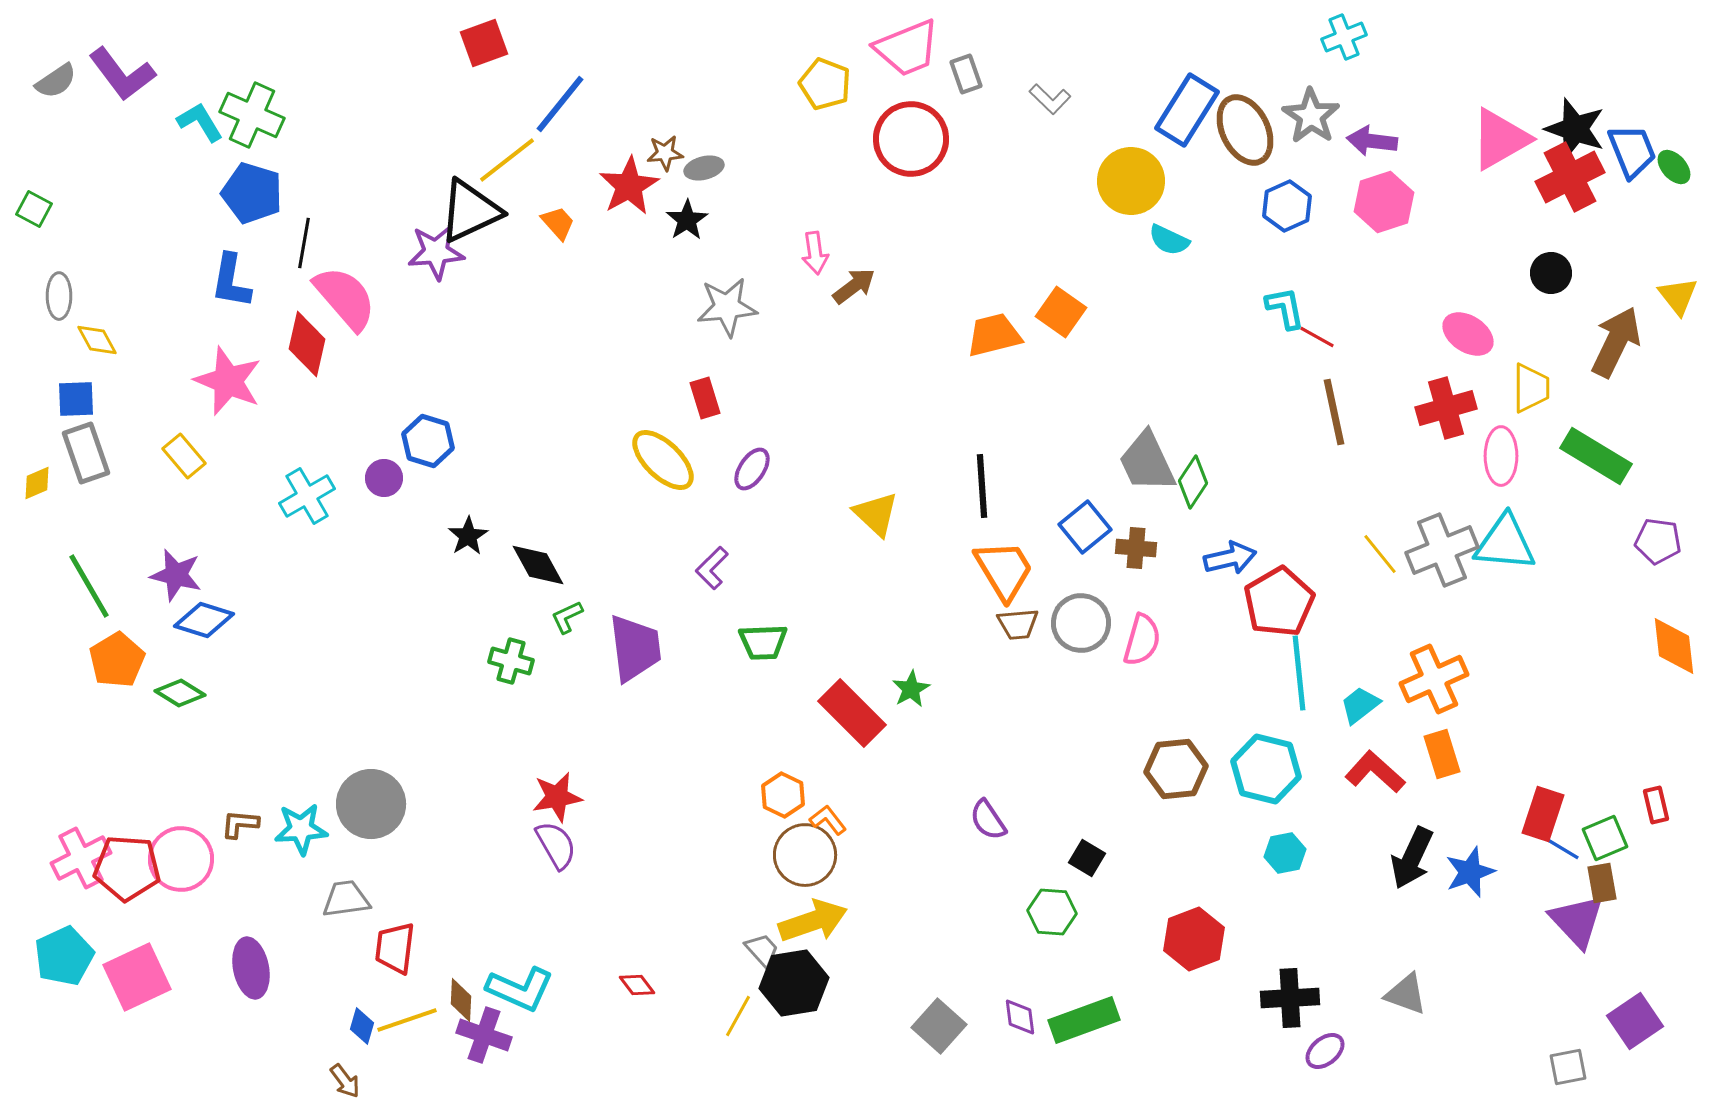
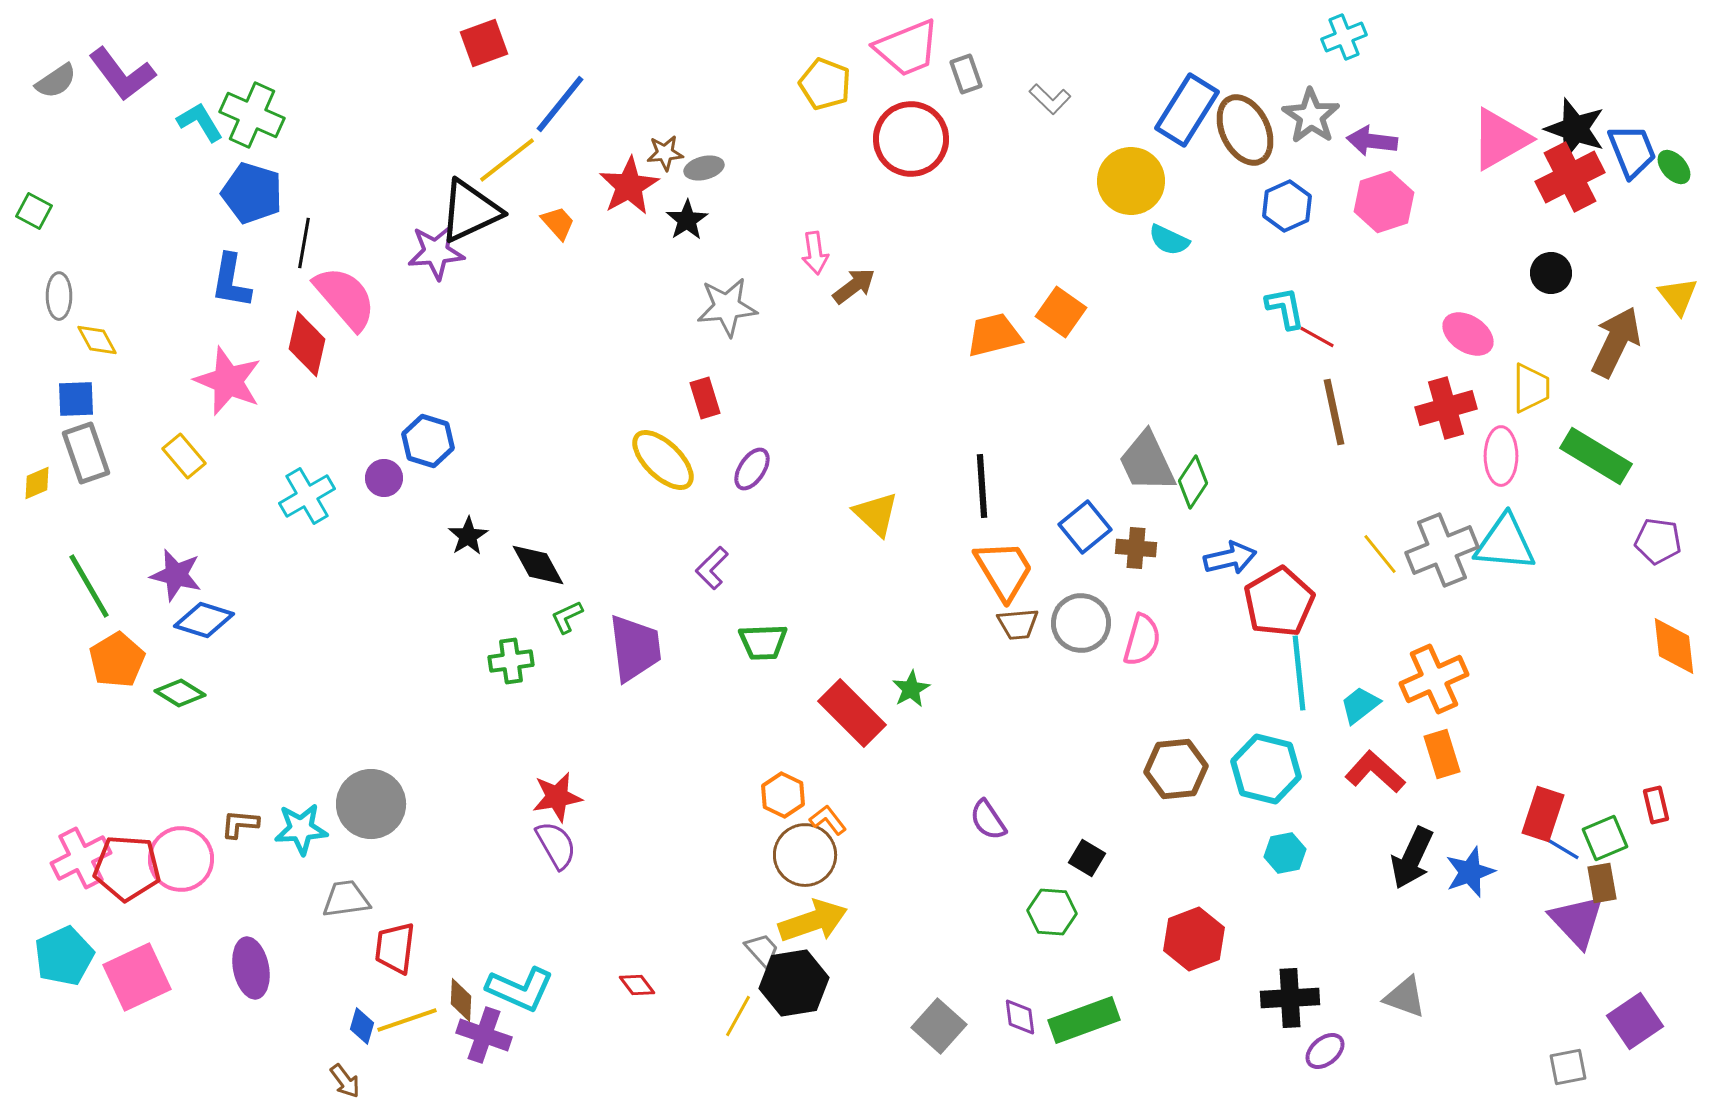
green square at (34, 209): moved 2 px down
green cross at (511, 661): rotated 24 degrees counterclockwise
gray triangle at (1406, 994): moved 1 px left, 3 px down
